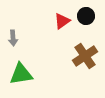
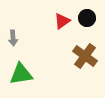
black circle: moved 1 px right, 2 px down
brown cross: rotated 20 degrees counterclockwise
